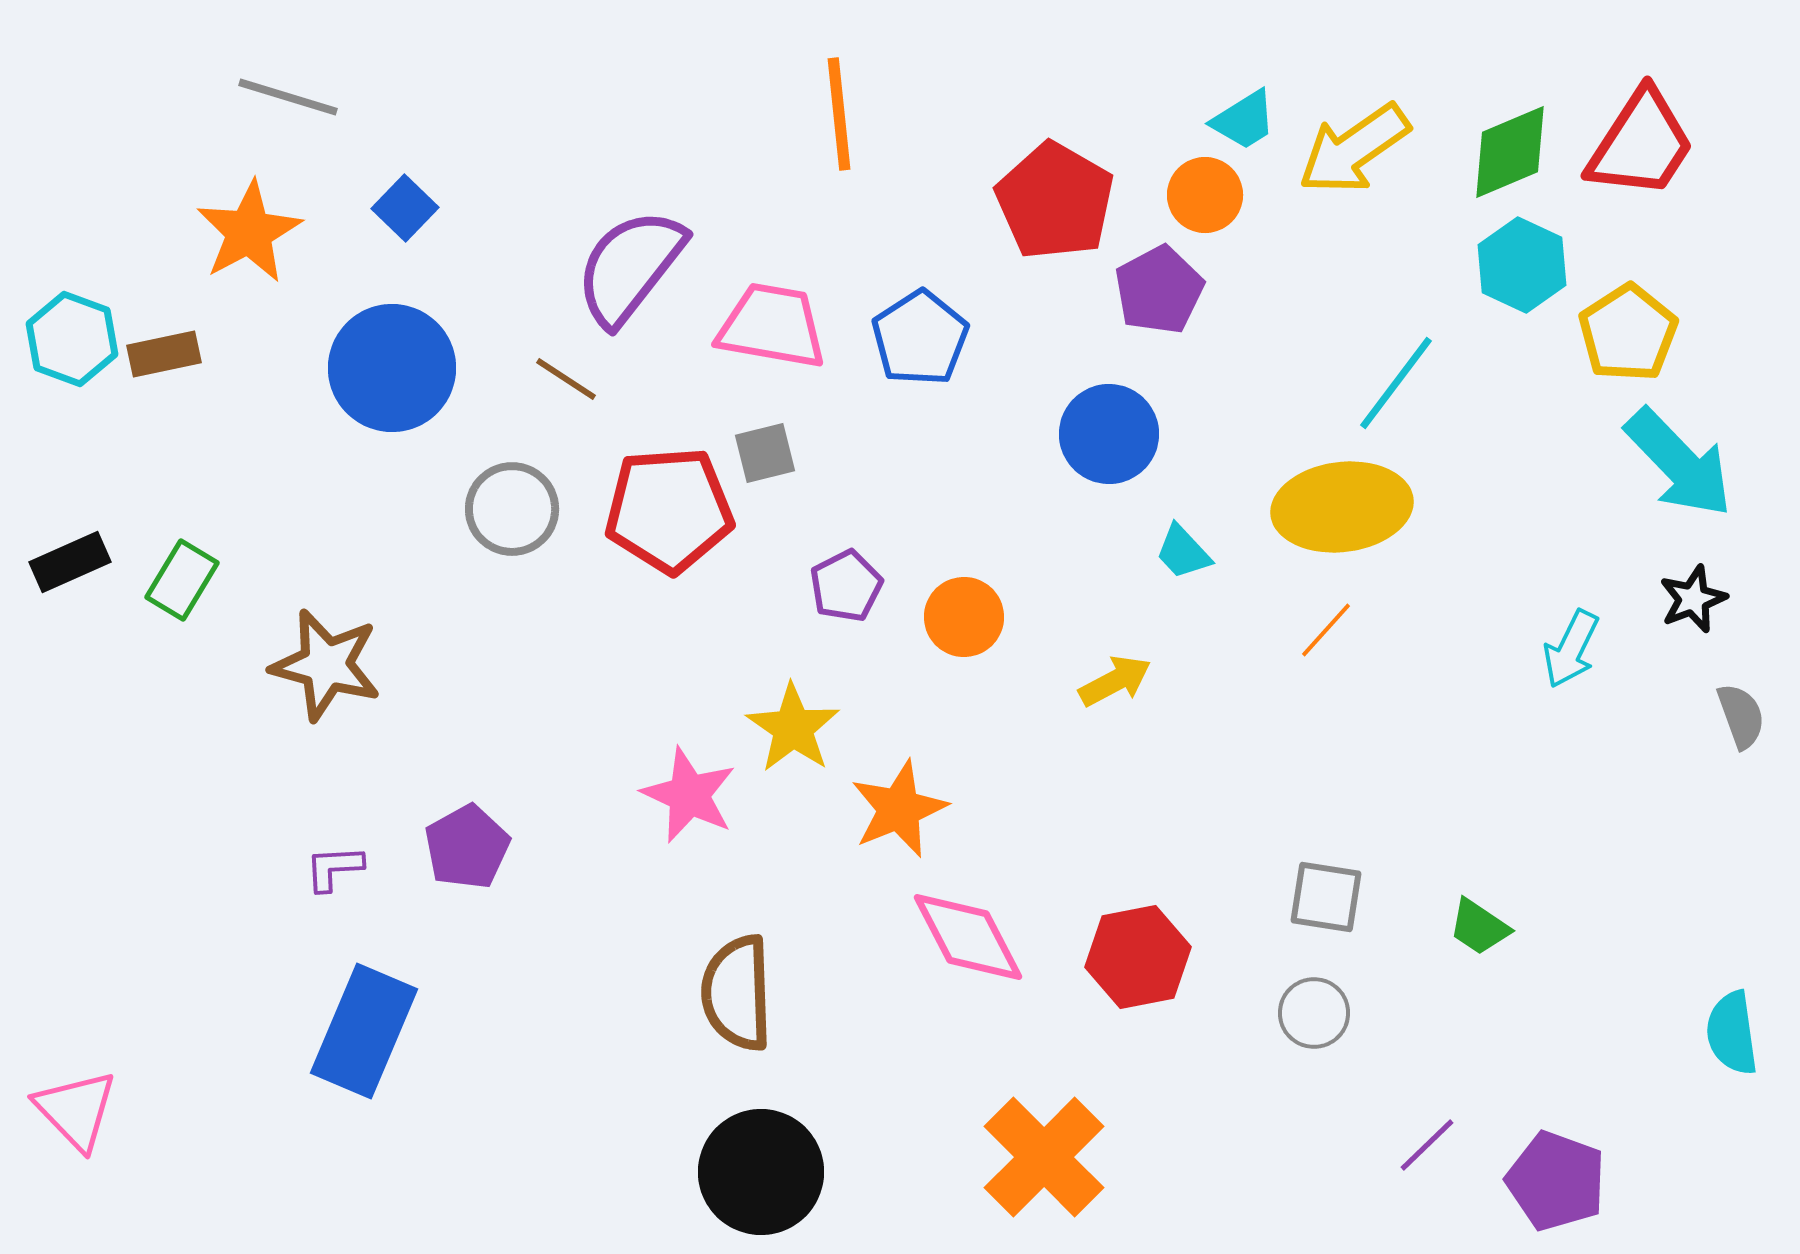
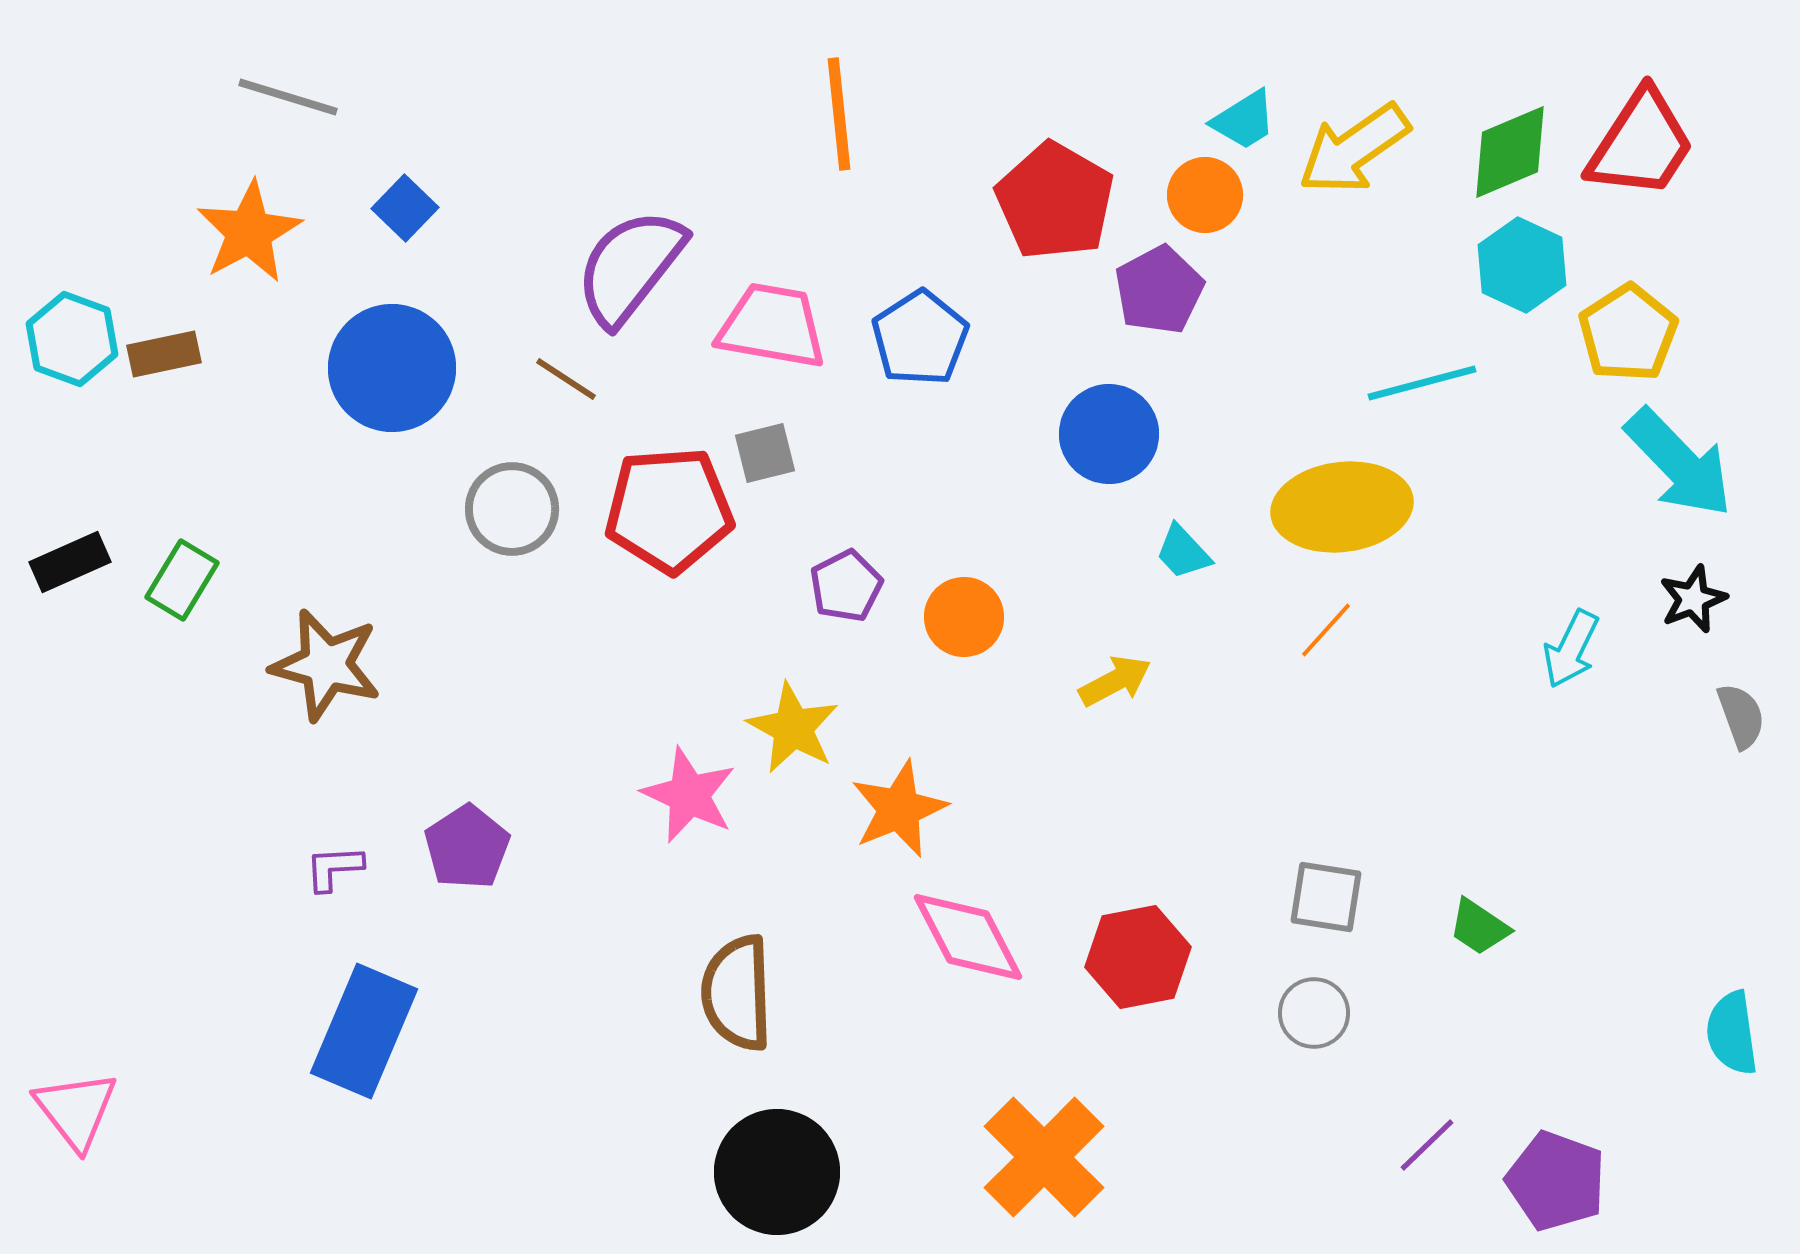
cyan line at (1396, 383): moved 26 px right; rotated 38 degrees clockwise
yellow star at (793, 728): rotated 6 degrees counterclockwise
purple pentagon at (467, 847): rotated 4 degrees counterclockwise
pink triangle at (76, 1110): rotated 6 degrees clockwise
black circle at (761, 1172): moved 16 px right
